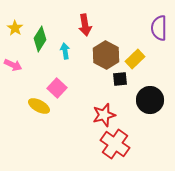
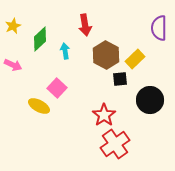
yellow star: moved 2 px left, 2 px up; rotated 14 degrees clockwise
green diamond: rotated 15 degrees clockwise
red star: rotated 20 degrees counterclockwise
red cross: rotated 20 degrees clockwise
